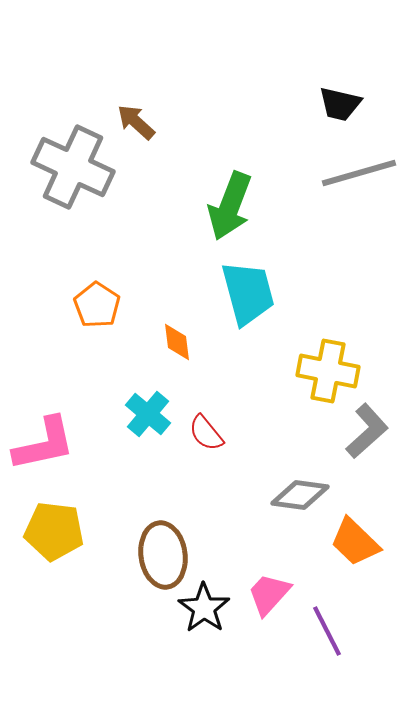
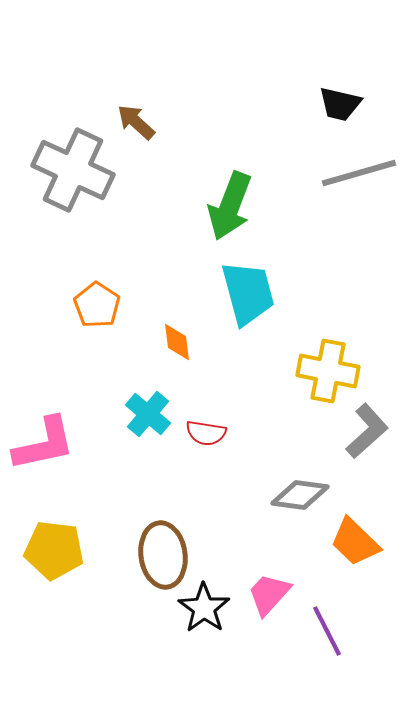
gray cross: moved 3 px down
red semicircle: rotated 42 degrees counterclockwise
yellow pentagon: moved 19 px down
